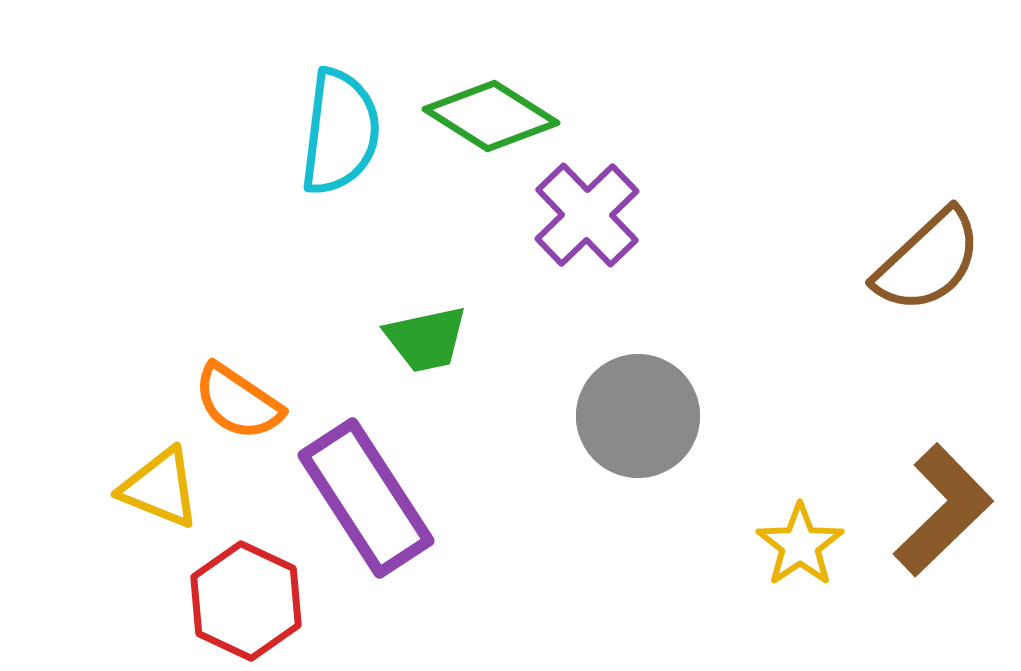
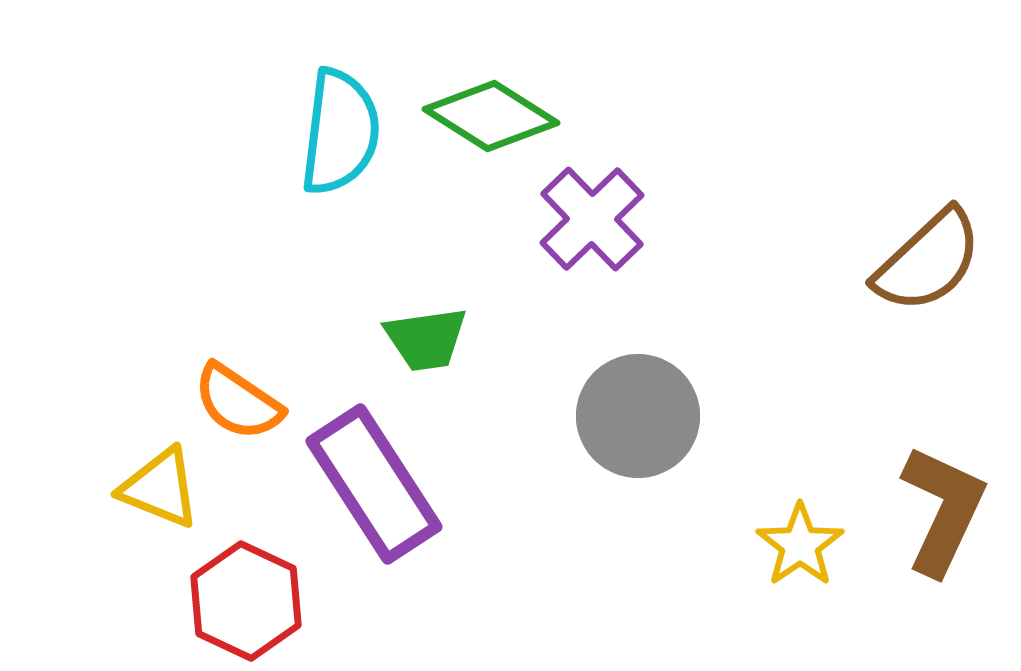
purple cross: moved 5 px right, 4 px down
green trapezoid: rotated 4 degrees clockwise
purple rectangle: moved 8 px right, 14 px up
brown L-shape: rotated 21 degrees counterclockwise
